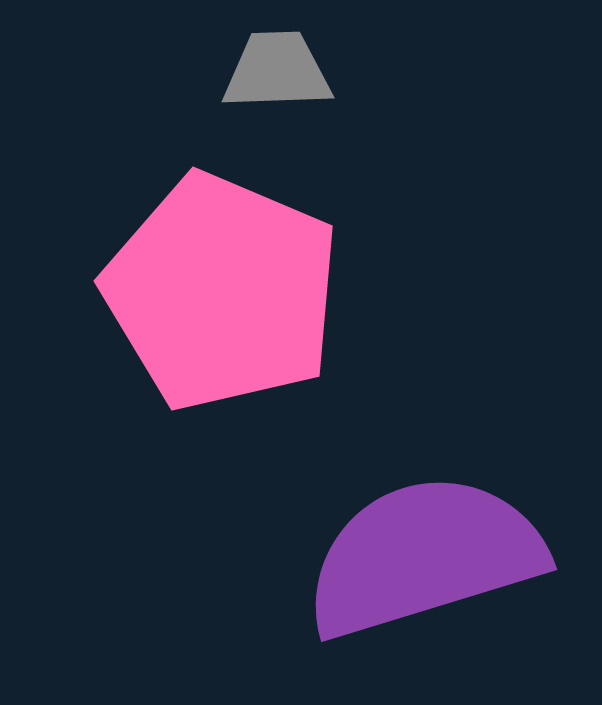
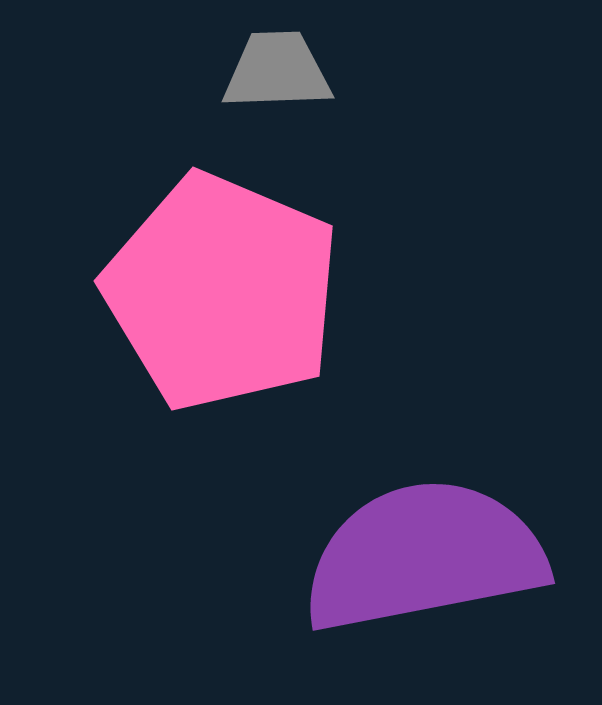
purple semicircle: rotated 6 degrees clockwise
